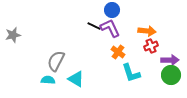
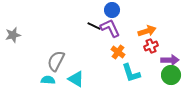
orange arrow: rotated 24 degrees counterclockwise
